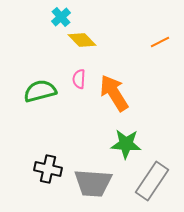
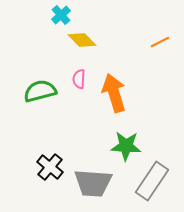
cyan cross: moved 2 px up
orange arrow: rotated 15 degrees clockwise
green star: moved 2 px down
black cross: moved 2 px right, 2 px up; rotated 28 degrees clockwise
